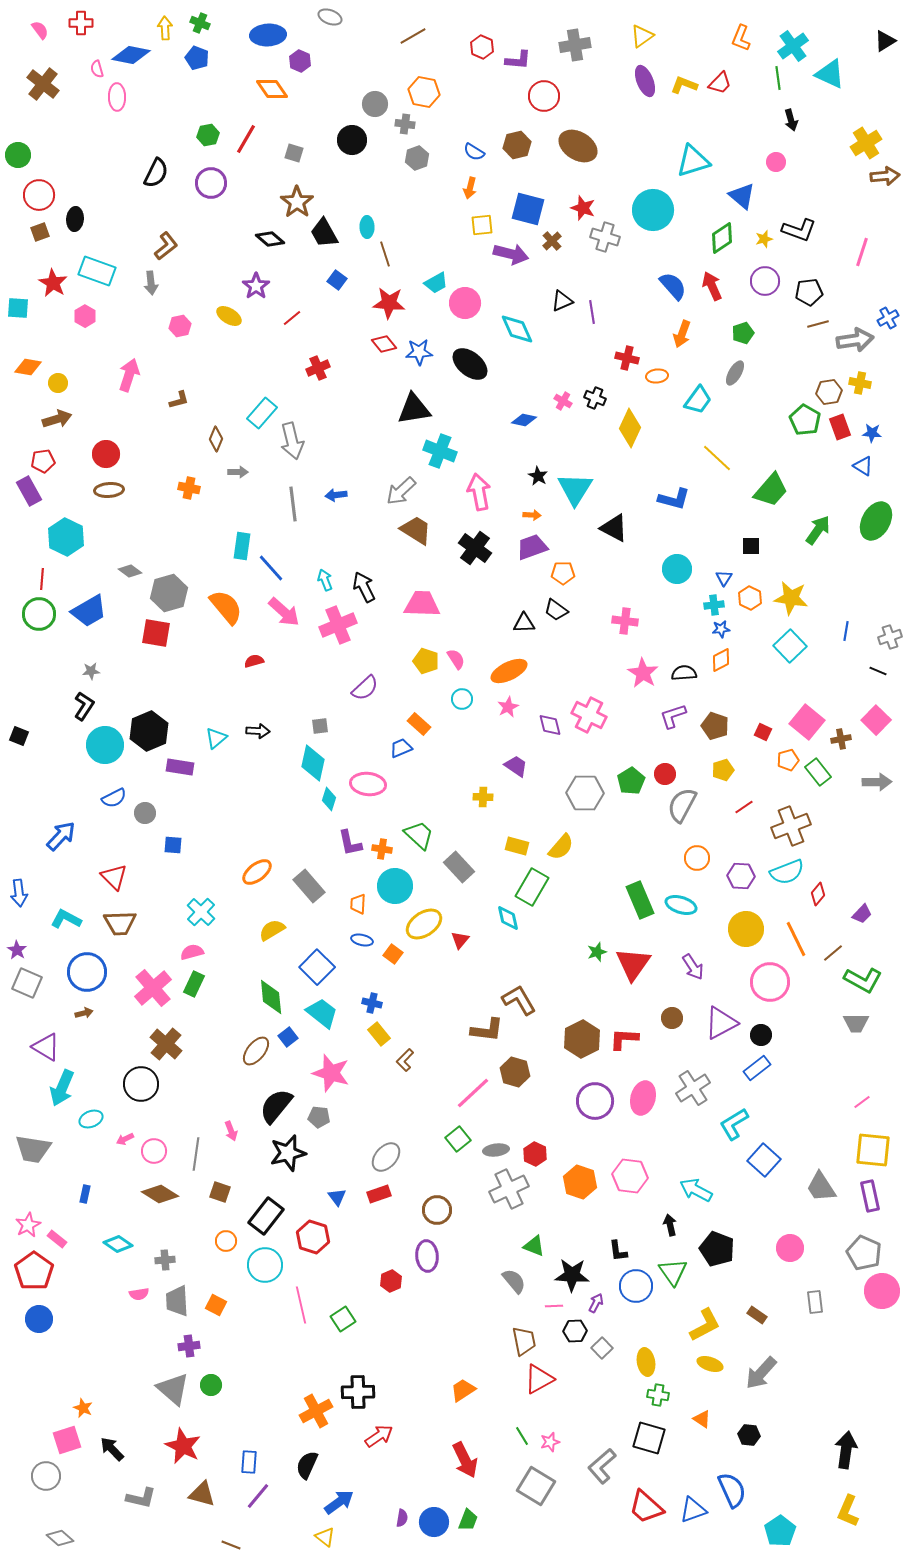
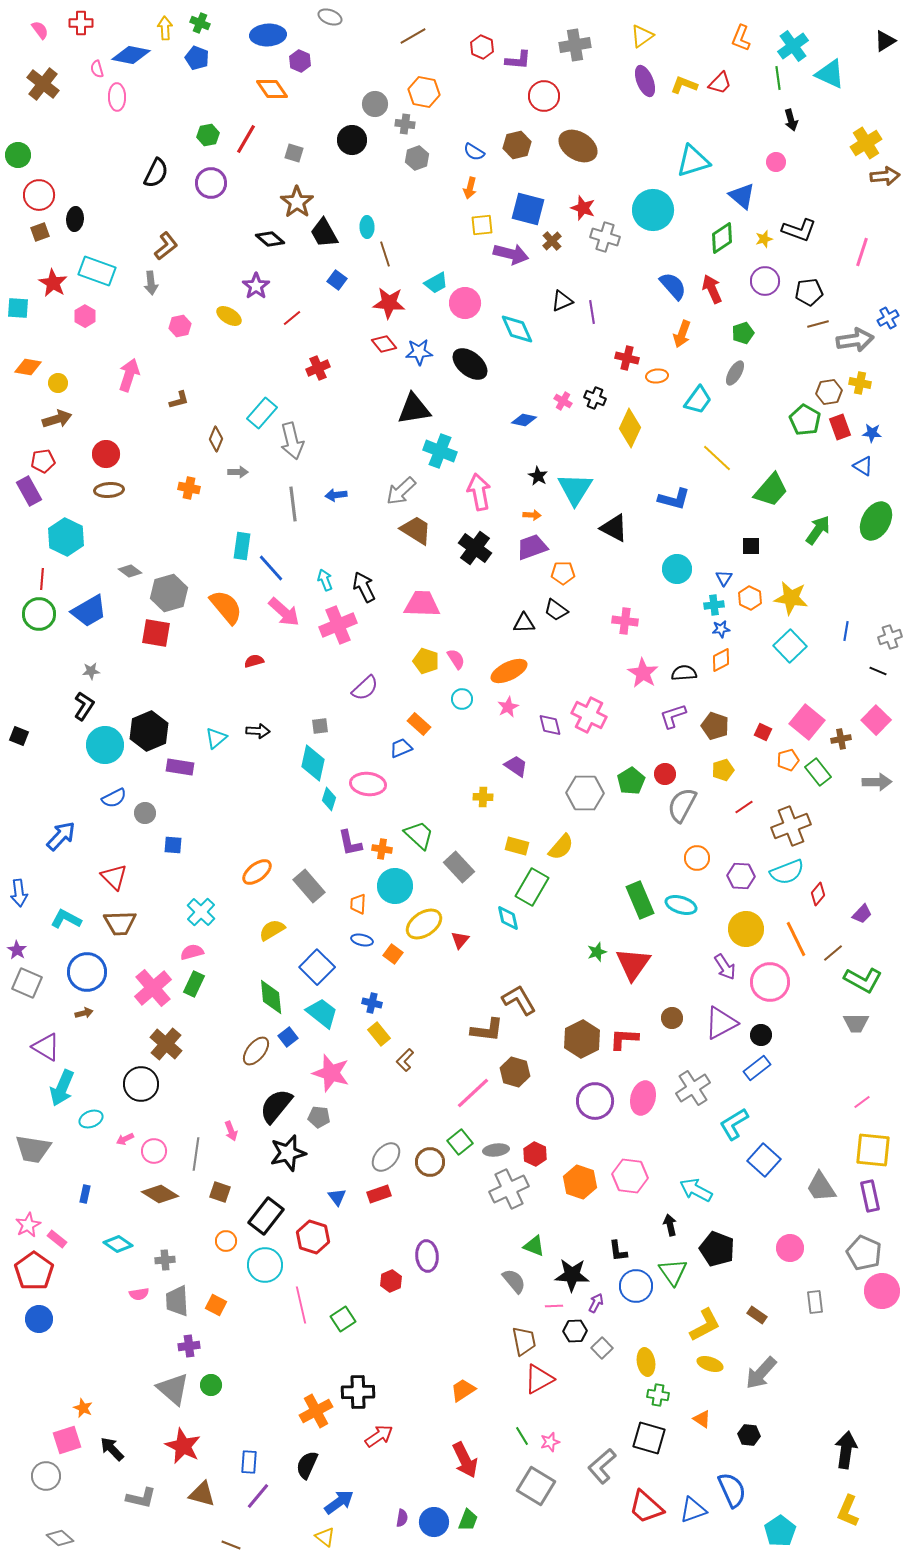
red arrow at (712, 286): moved 3 px down
purple arrow at (693, 967): moved 32 px right
green square at (458, 1139): moved 2 px right, 3 px down
brown circle at (437, 1210): moved 7 px left, 48 px up
